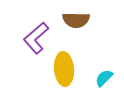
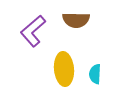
purple L-shape: moved 3 px left, 7 px up
cyan semicircle: moved 9 px left, 4 px up; rotated 42 degrees counterclockwise
